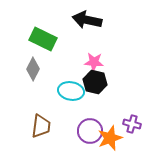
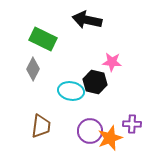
pink star: moved 18 px right
purple cross: rotated 12 degrees counterclockwise
